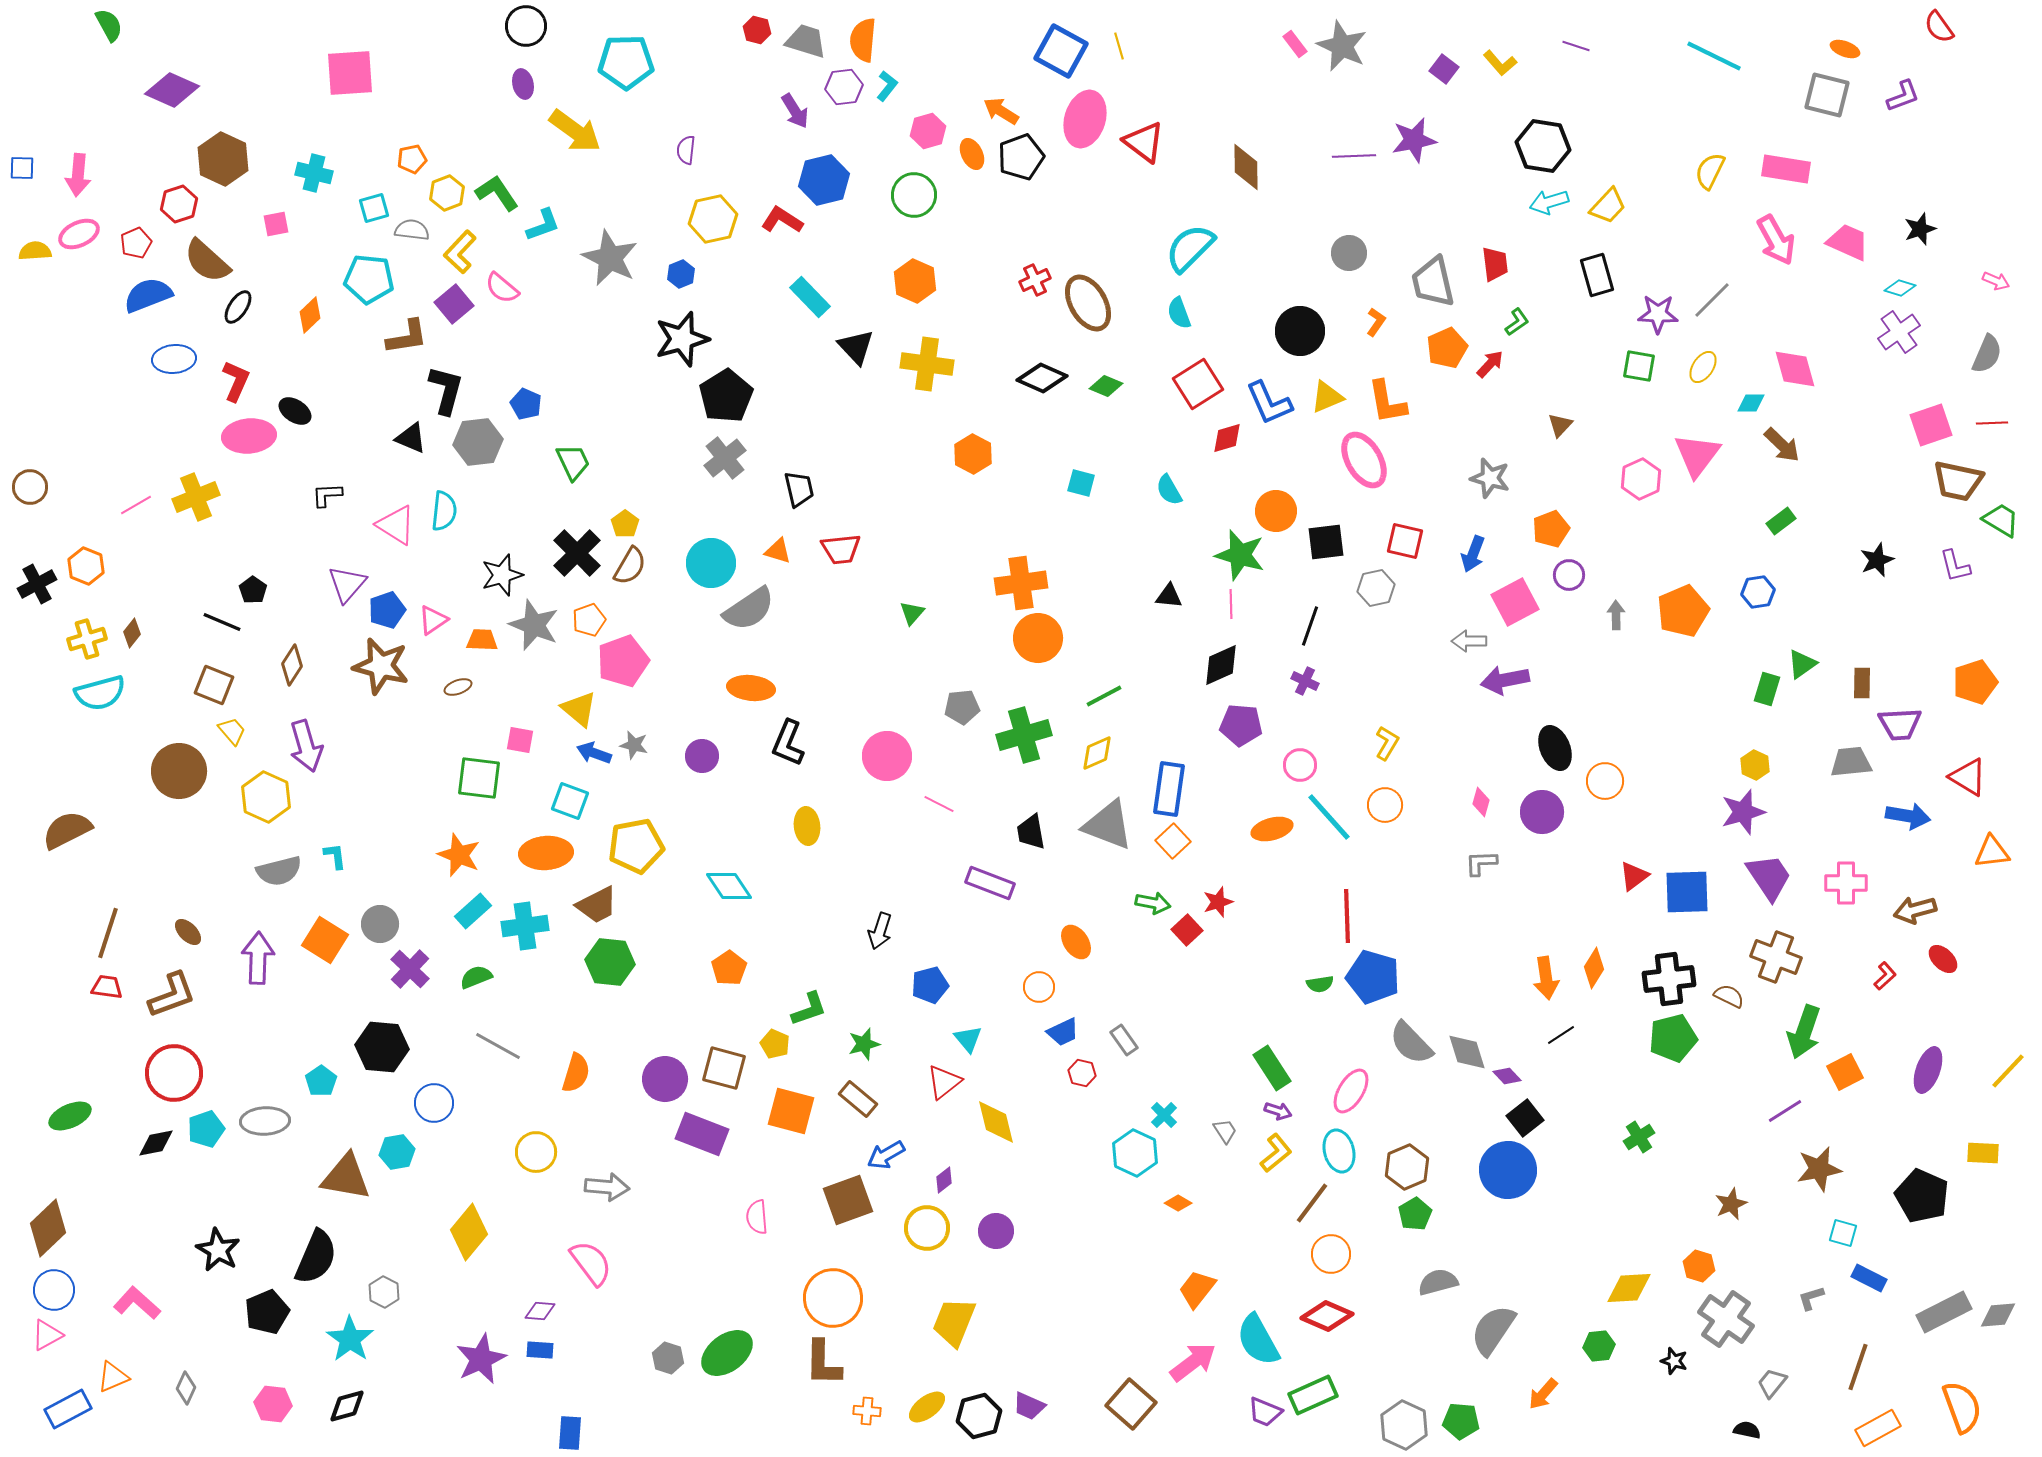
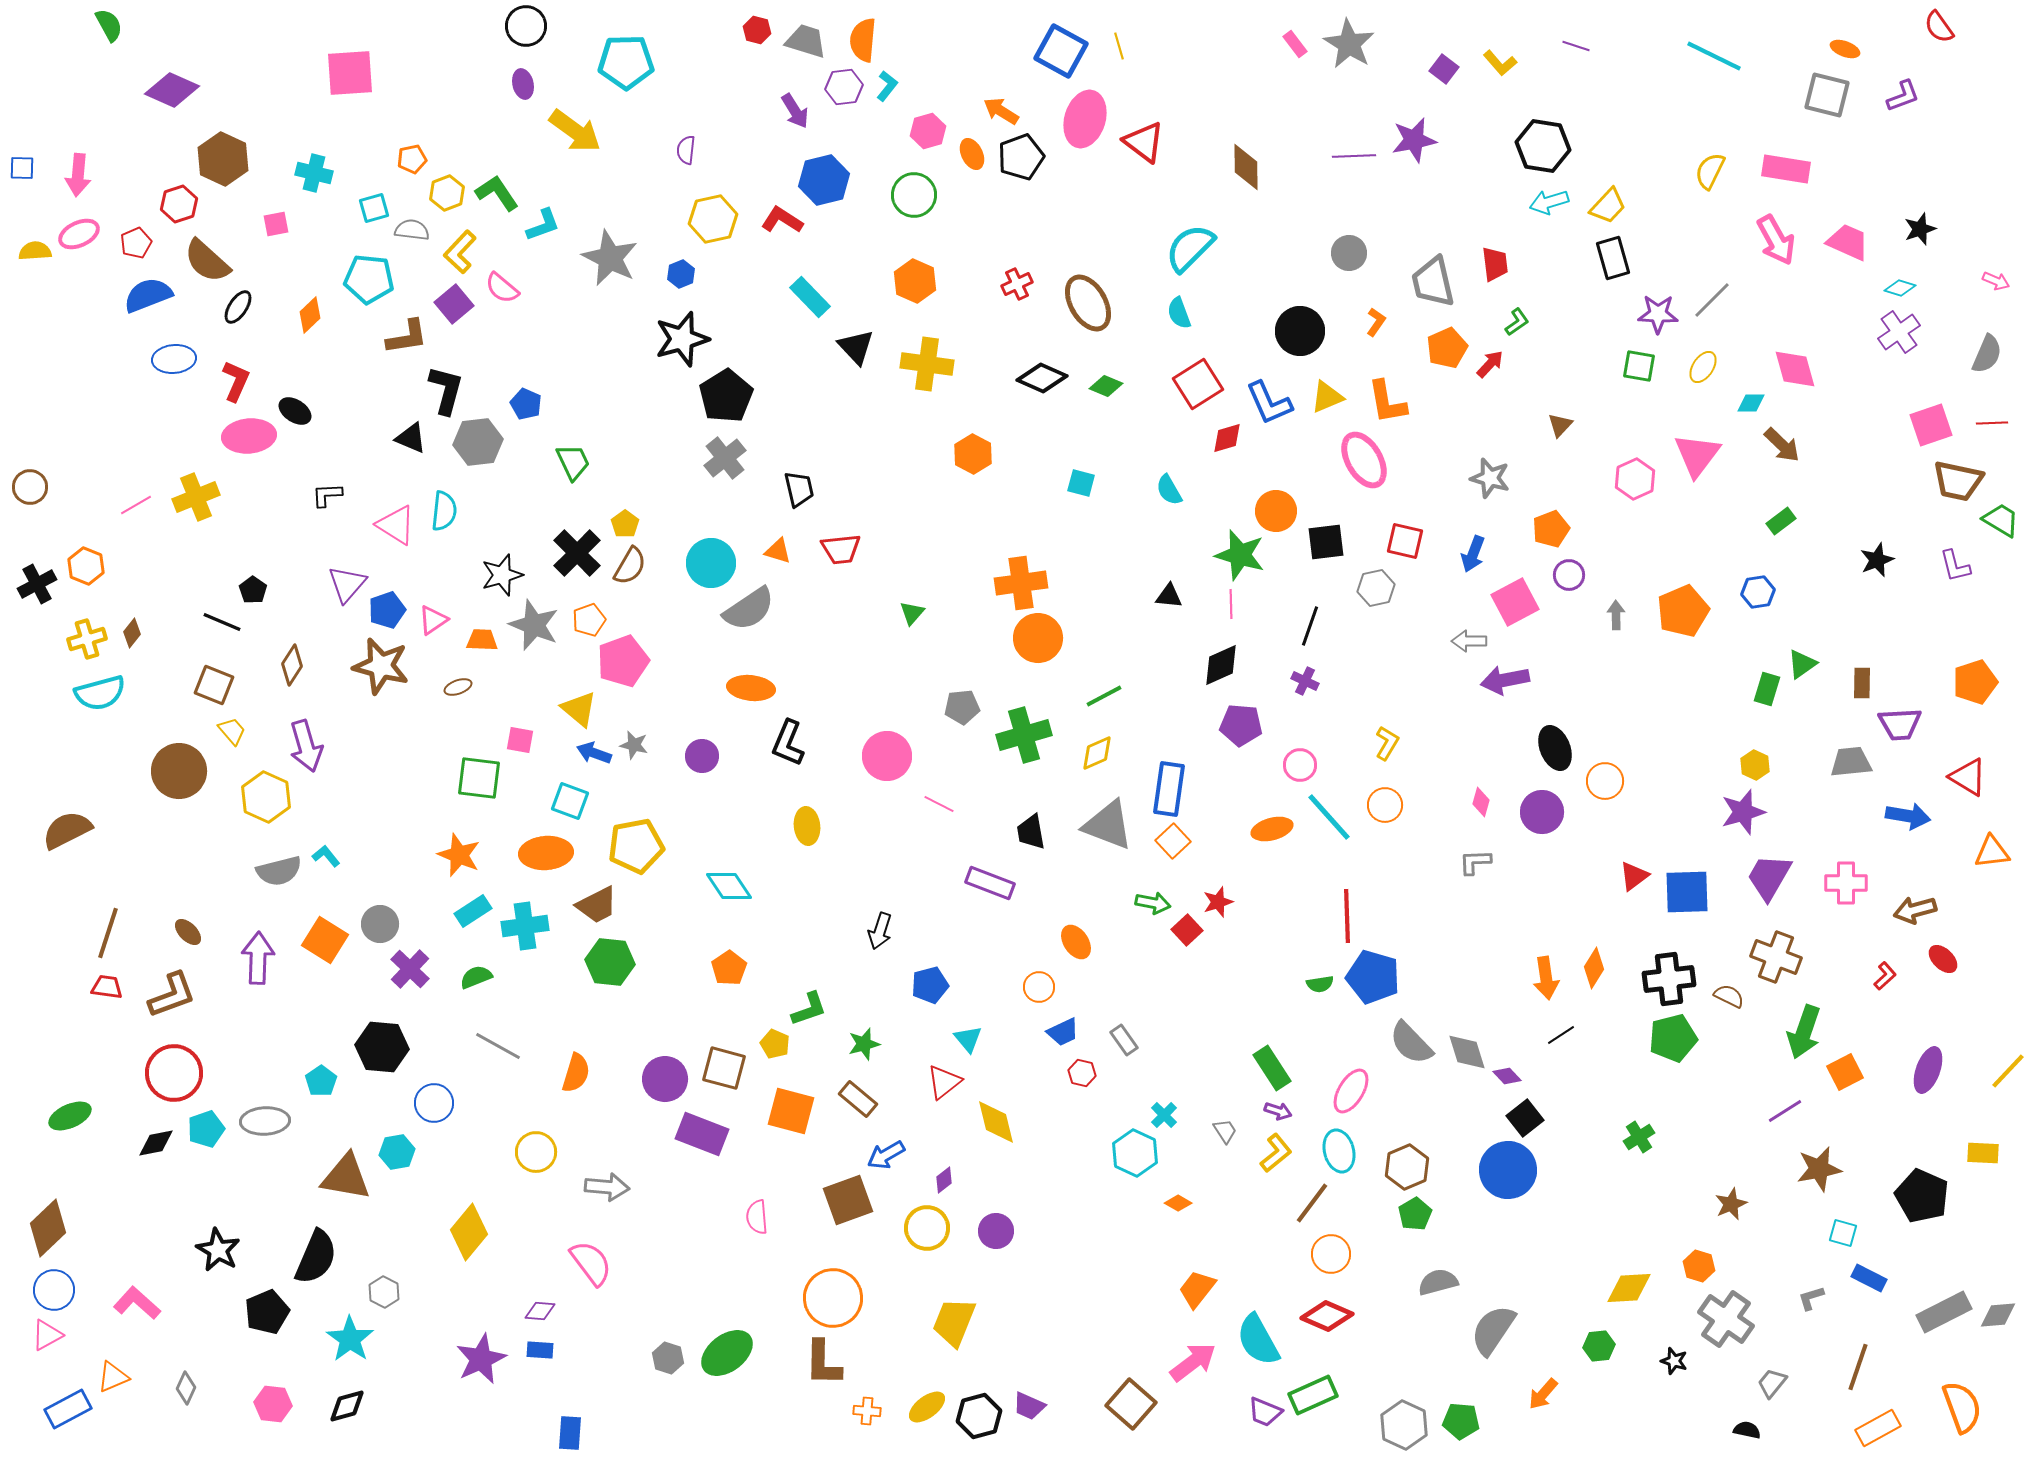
gray star at (1342, 46): moved 7 px right, 2 px up; rotated 6 degrees clockwise
black rectangle at (1597, 275): moved 16 px right, 17 px up
red cross at (1035, 280): moved 18 px left, 4 px down
pink hexagon at (1641, 479): moved 6 px left
cyan L-shape at (335, 856): moved 9 px left; rotated 32 degrees counterclockwise
gray L-shape at (1481, 863): moved 6 px left, 1 px up
purple trapezoid at (1769, 877): rotated 116 degrees counterclockwise
cyan rectangle at (473, 911): rotated 9 degrees clockwise
